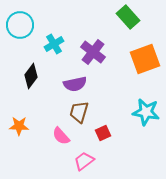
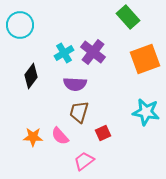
cyan cross: moved 10 px right, 9 px down
purple semicircle: rotated 15 degrees clockwise
orange star: moved 14 px right, 11 px down
pink semicircle: moved 1 px left
